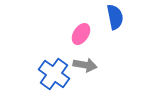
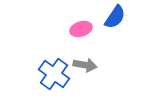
blue semicircle: rotated 45 degrees clockwise
pink ellipse: moved 5 px up; rotated 40 degrees clockwise
